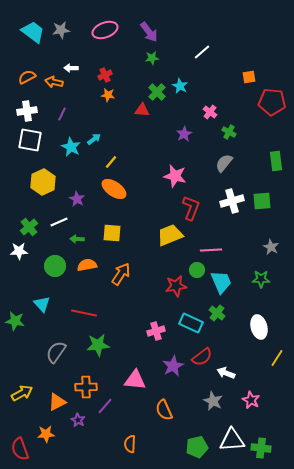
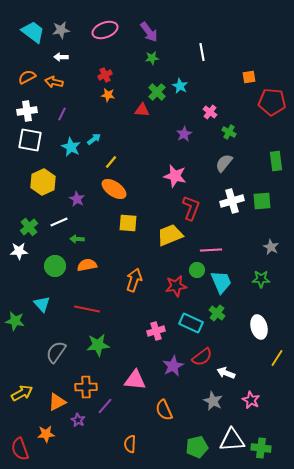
white line at (202, 52): rotated 60 degrees counterclockwise
white arrow at (71, 68): moved 10 px left, 11 px up
yellow square at (112, 233): moved 16 px right, 10 px up
orange arrow at (121, 274): moved 13 px right, 6 px down; rotated 15 degrees counterclockwise
red line at (84, 313): moved 3 px right, 4 px up
